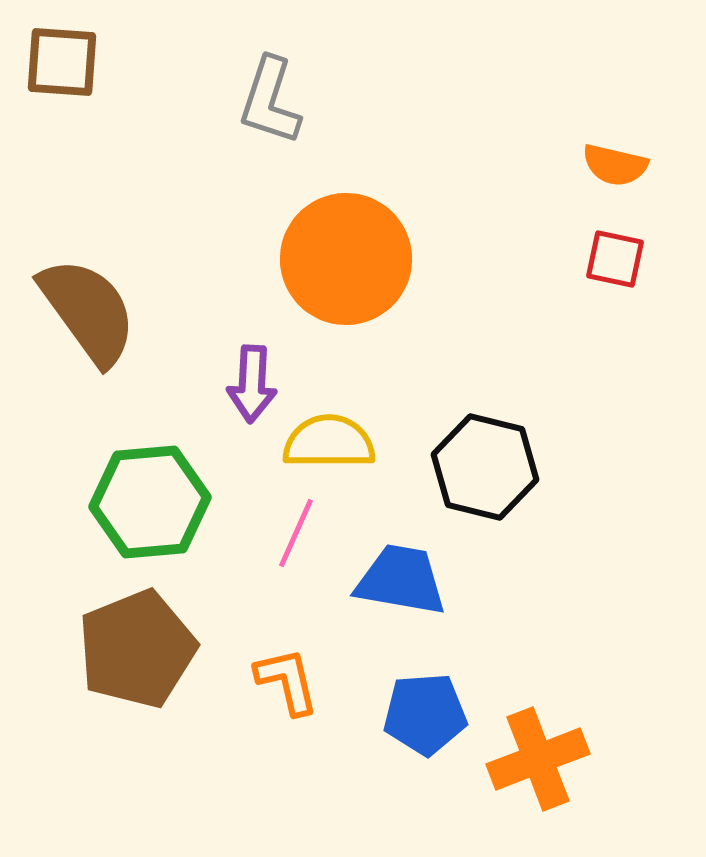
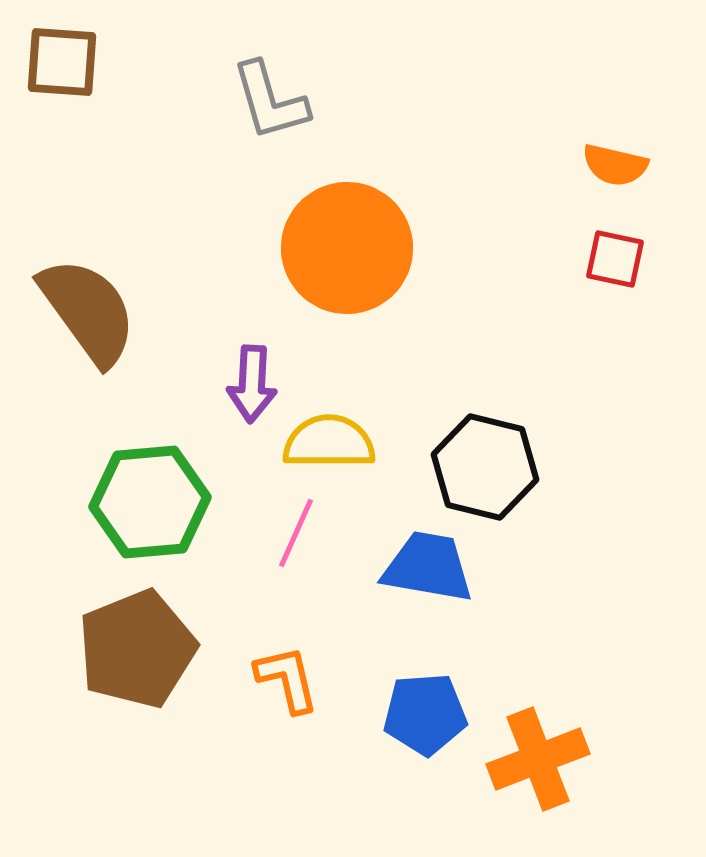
gray L-shape: rotated 34 degrees counterclockwise
orange circle: moved 1 px right, 11 px up
blue trapezoid: moved 27 px right, 13 px up
orange L-shape: moved 2 px up
